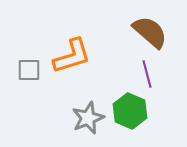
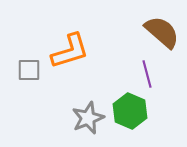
brown semicircle: moved 12 px right
orange L-shape: moved 2 px left, 5 px up
